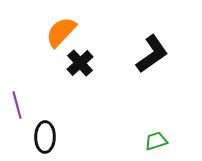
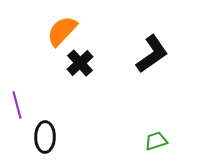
orange semicircle: moved 1 px right, 1 px up
